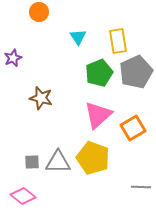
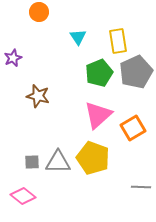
brown star: moved 3 px left, 2 px up
